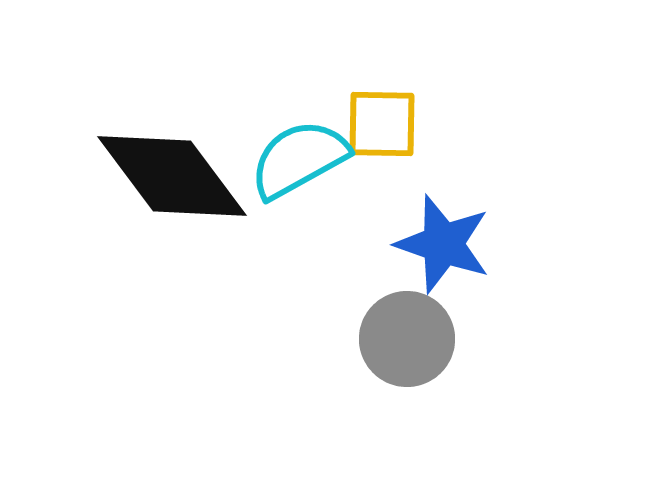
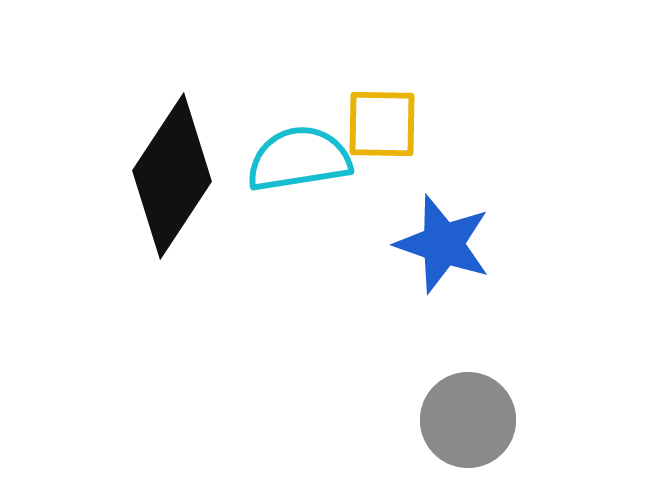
cyan semicircle: rotated 20 degrees clockwise
black diamond: rotated 70 degrees clockwise
gray circle: moved 61 px right, 81 px down
